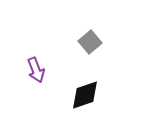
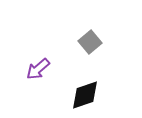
purple arrow: moved 2 px right, 1 px up; rotated 70 degrees clockwise
